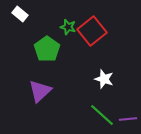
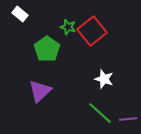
green line: moved 2 px left, 2 px up
